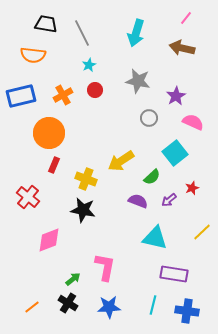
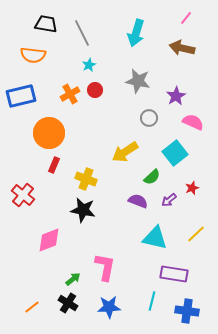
orange cross: moved 7 px right, 1 px up
yellow arrow: moved 4 px right, 9 px up
red cross: moved 5 px left, 2 px up
yellow line: moved 6 px left, 2 px down
cyan line: moved 1 px left, 4 px up
